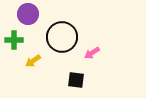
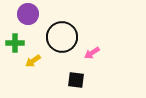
green cross: moved 1 px right, 3 px down
